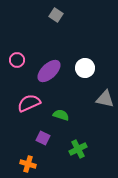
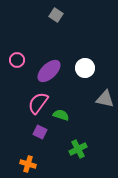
pink semicircle: moved 9 px right; rotated 30 degrees counterclockwise
purple square: moved 3 px left, 6 px up
